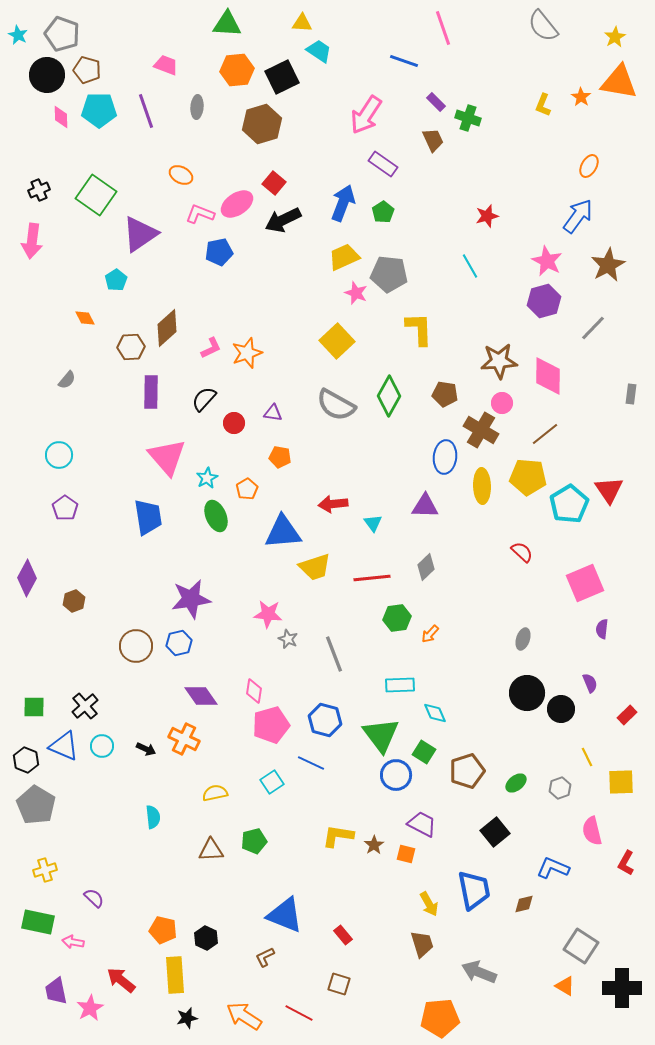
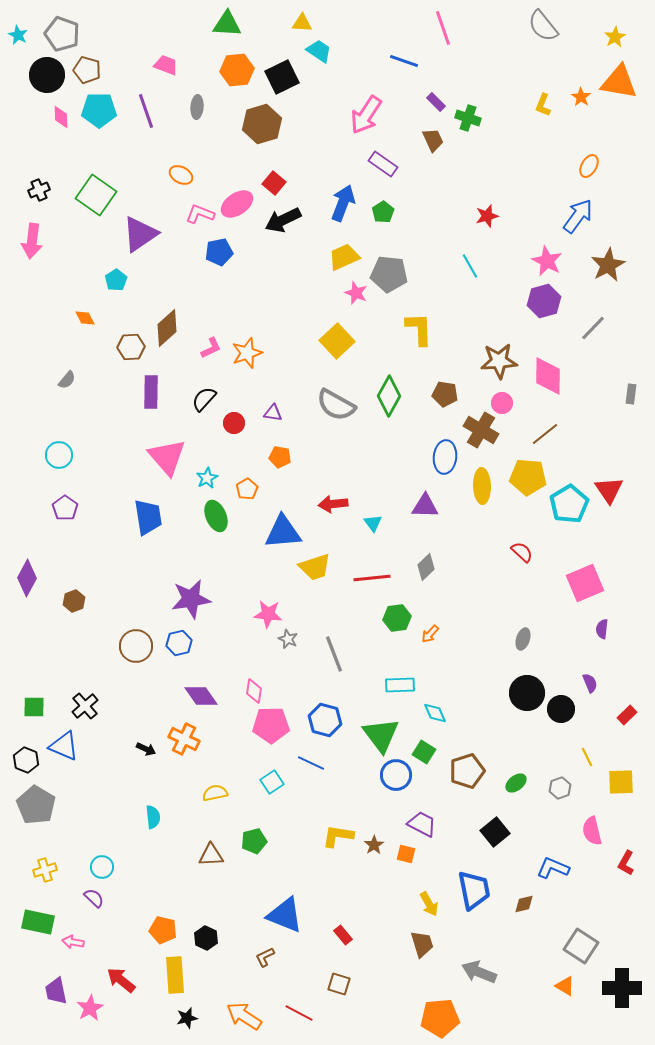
pink pentagon at (271, 725): rotated 15 degrees clockwise
cyan circle at (102, 746): moved 121 px down
brown triangle at (211, 850): moved 5 px down
